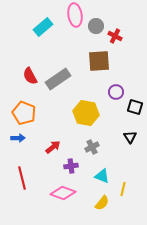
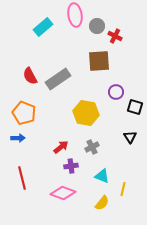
gray circle: moved 1 px right
red arrow: moved 8 px right
